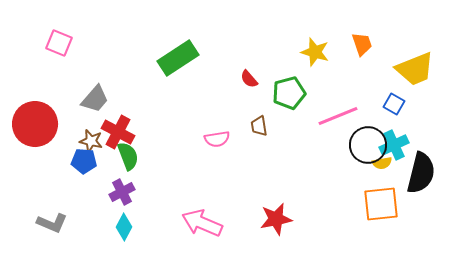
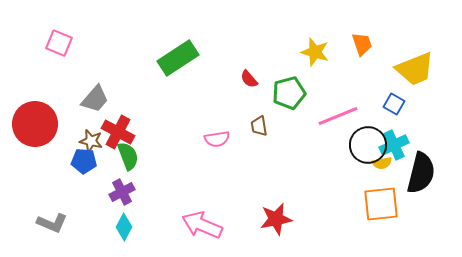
pink arrow: moved 2 px down
